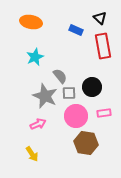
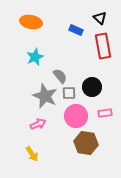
pink rectangle: moved 1 px right
